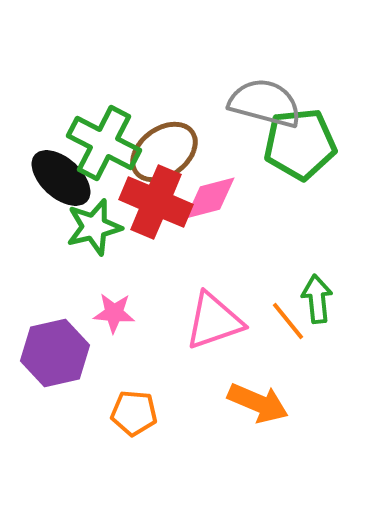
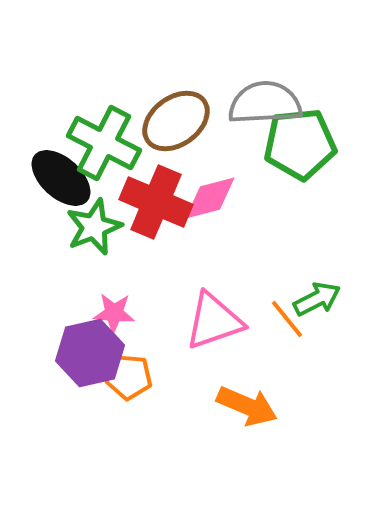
gray semicircle: rotated 18 degrees counterclockwise
brown ellipse: moved 12 px right, 31 px up
green star: rotated 8 degrees counterclockwise
green arrow: rotated 69 degrees clockwise
orange line: moved 1 px left, 2 px up
purple hexagon: moved 35 px right
orange arrow: moved 11 px left, 3 px down
orange pentagon: moved 5 px left, 36 px up
